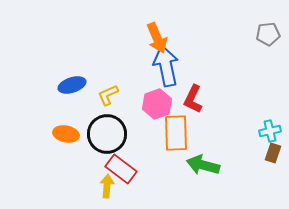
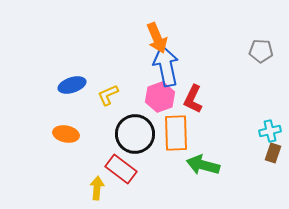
gray pentagon: moved 7 px left, 17 px down; rotated 10 degrees clockwise
pink hexagon: moved 3 px right, 7 px up
black circle: moved 28 px right
yellow arrow: moved 10 px left, 2 px down
